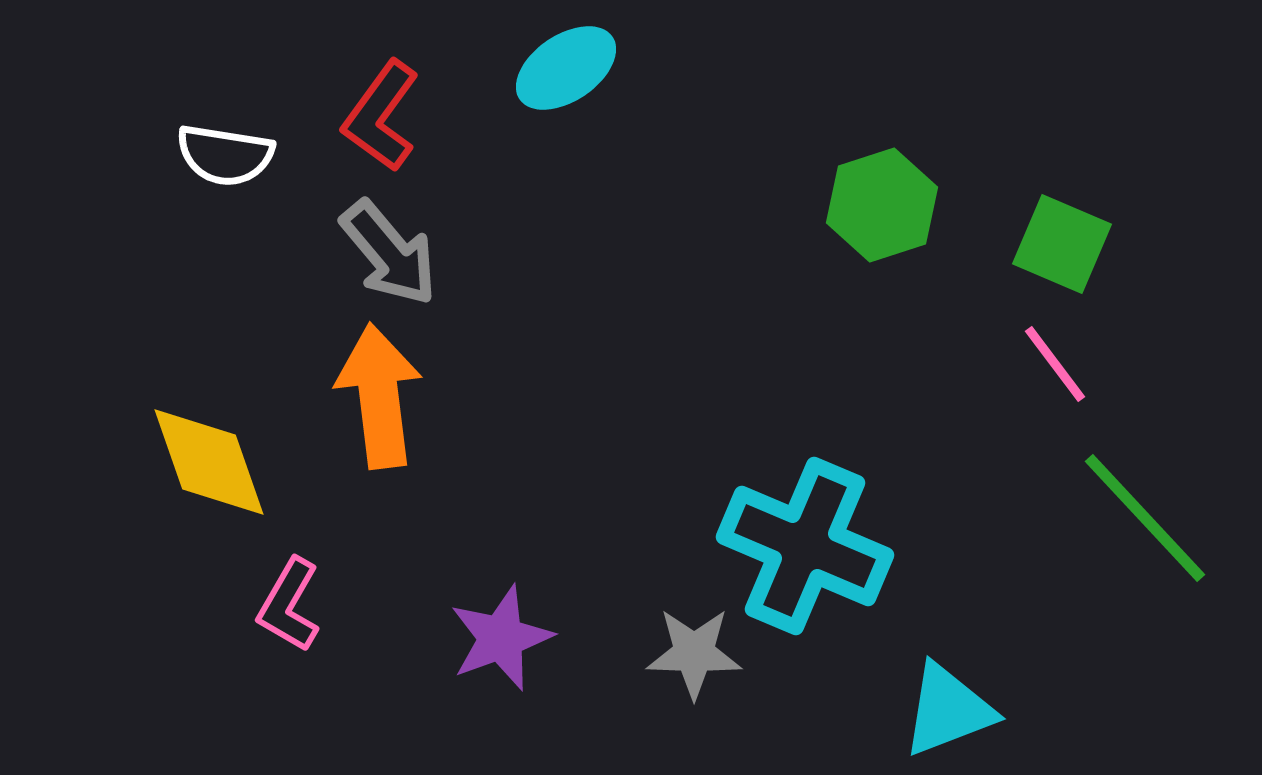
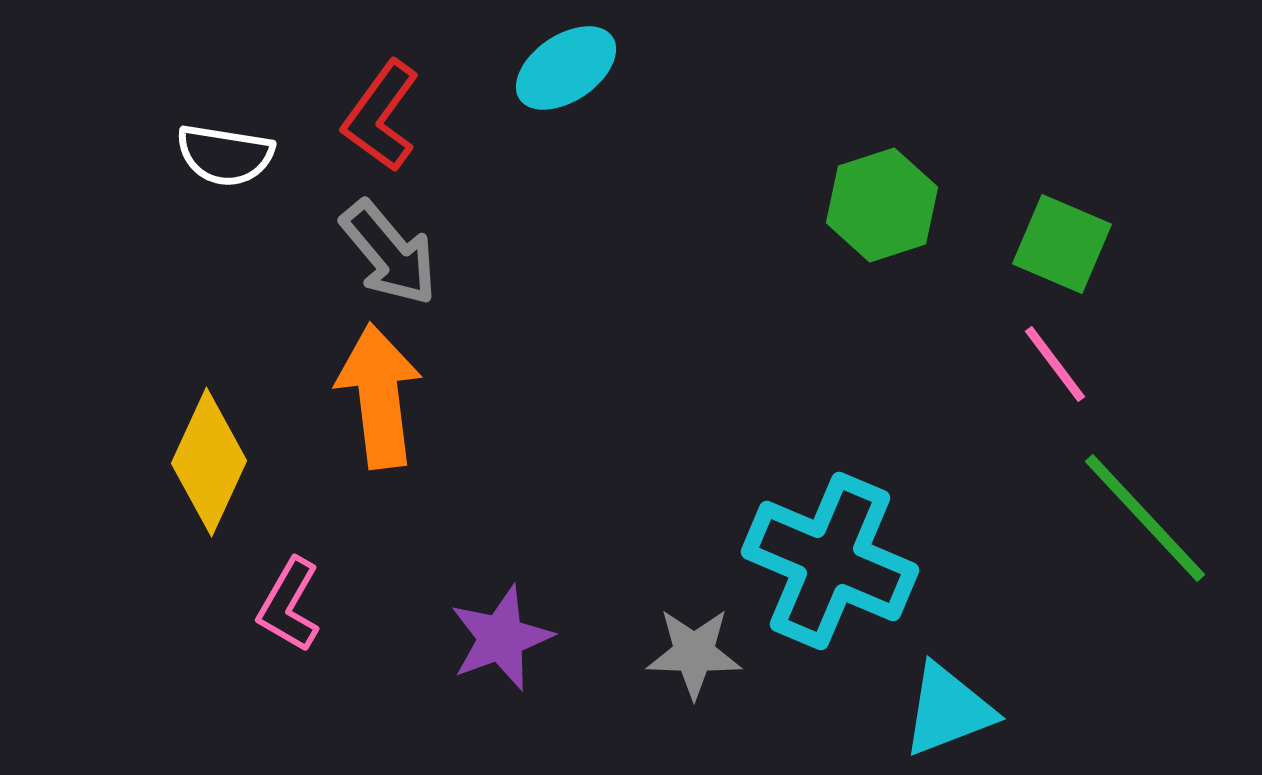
yellow diamond: rotated 44 degrees clockwise
cyan cross: moved 25 px right, 15 px down
